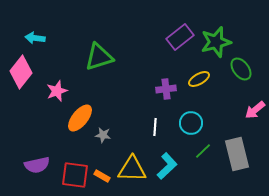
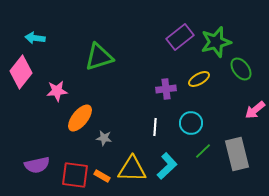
pink star: rotated 15 degrees clockwise
gray star: moved 1 px right, 3 px down
